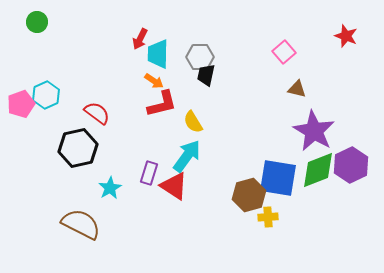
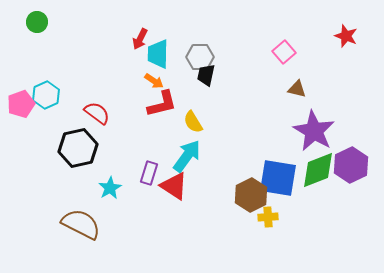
brown hexagon: moved 2 px right; rotated 12 degrees counterclockwise
